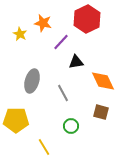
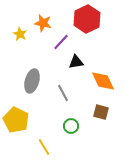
yellow pentagon: rotated 25 degrees clockwise
